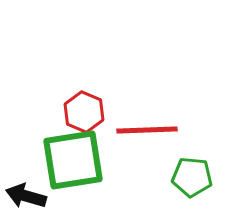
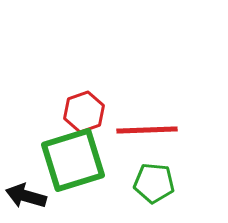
red hexagon: rotated 18 degrees clockwise
green square: rotated 8 degrees counterclockwise
green pentagon: moved 38 px left, 6 px down
